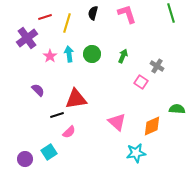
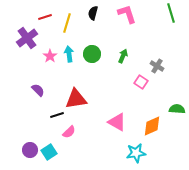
pink triangle: rotated 12 degrees counterclockwise
purple circle: moved 5 px right, 9 px up
